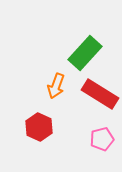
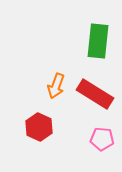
green rectangle: moved 13 px right, 12 px up; rotated 36 degrees counterclockwise
red rectangle: moved 5 px left
pink pentagon: rotated 20 degrees clockwise
